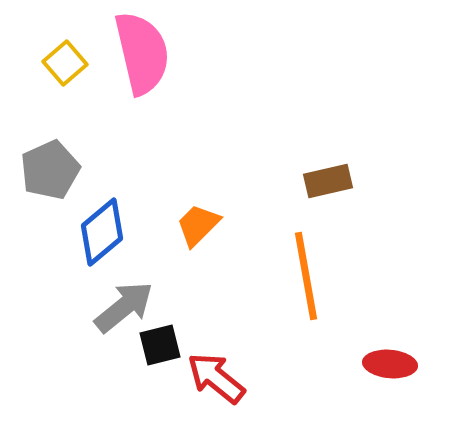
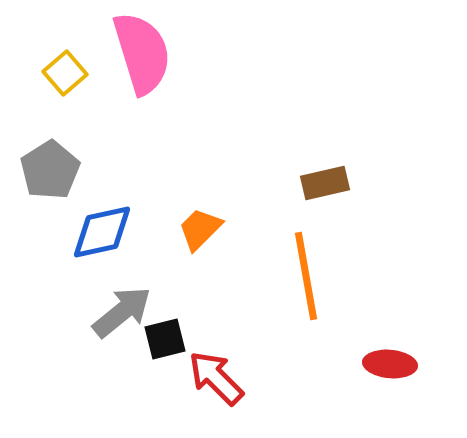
pink semicircle: rotated 4 degrees counterclockwise
yellow square: moved 10 px down
gray pentagon: rotated 8 degrees counterclockwise
brown rectangle: moved 3 px left, 2 px down
orange trapezoid: moved 2 px right, 4 px down
blue diamond: rotated 28 degrees clockwise
gray arrow: moved 2 px left, 5 px down
black square: moved 5 px right, 6 px up
red arrow: rotated 6 degrees clockwise
